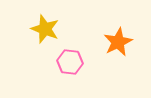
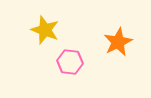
yellow star: moved 1 px down
